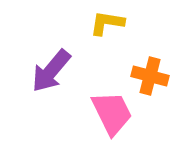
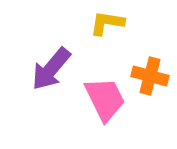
purple arrow: moved 2 px up
pink trapezoid: moved 7 px left, 14 px up
